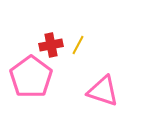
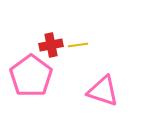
yellow line: rotated 54 degrees clockwise
pink pentagon: moved 1 px up
